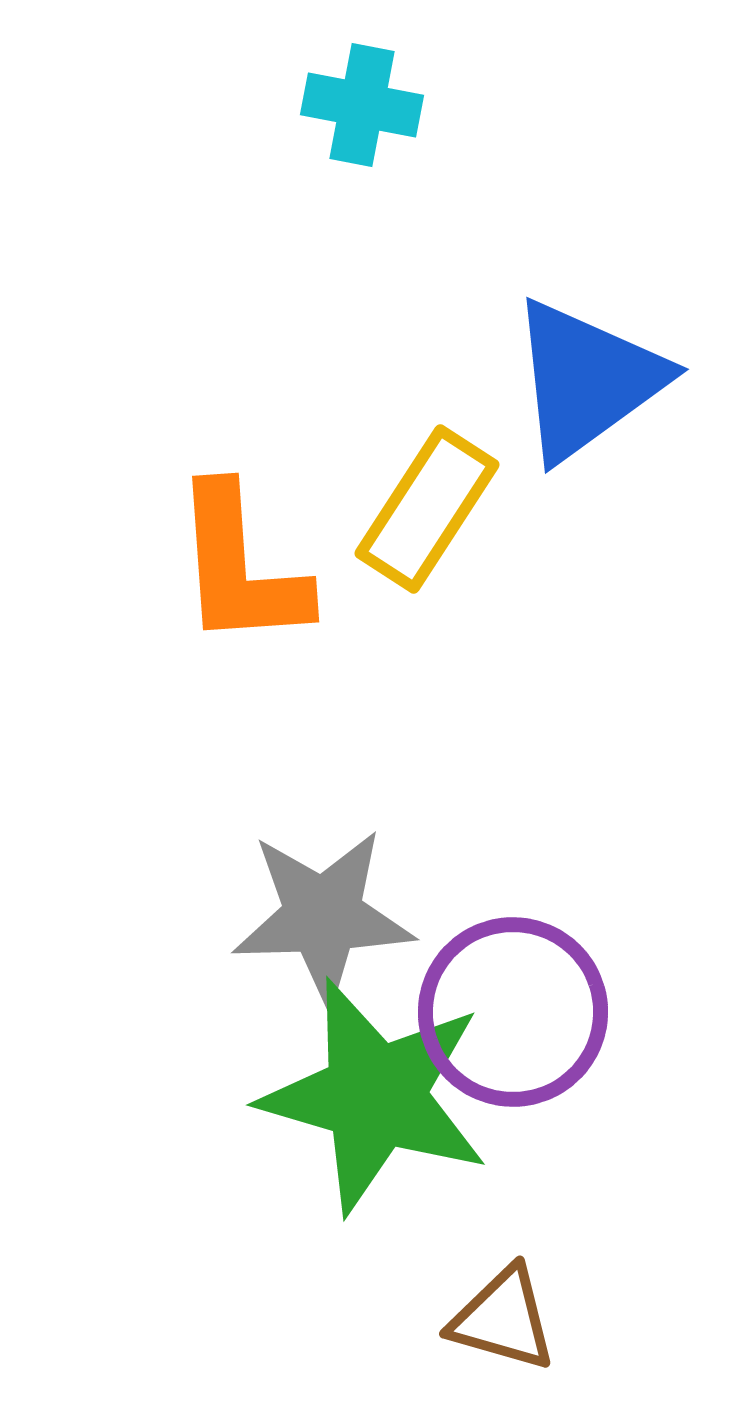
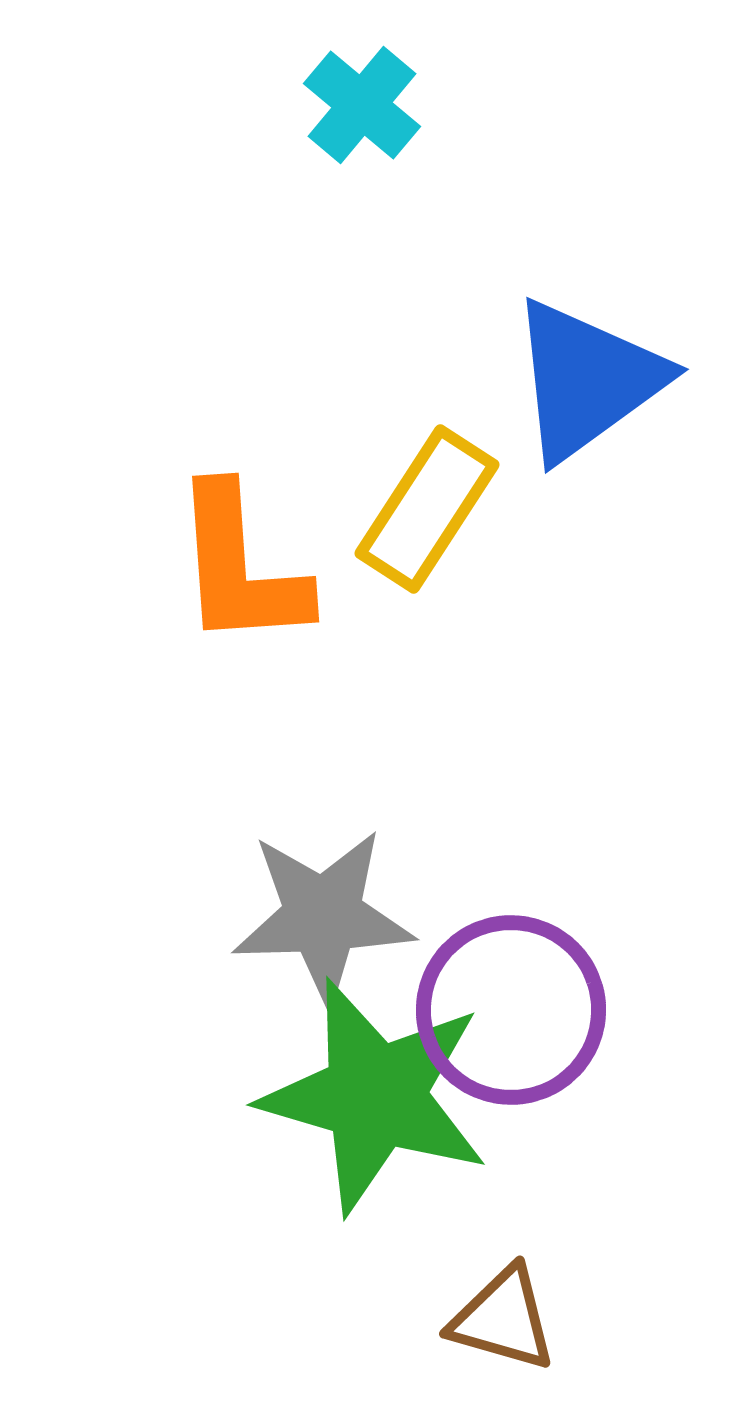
cyan cross: rotated 29 degrees clockwise
purple circle: moved 2 px left, 2 px up
